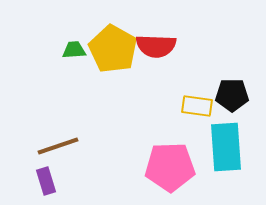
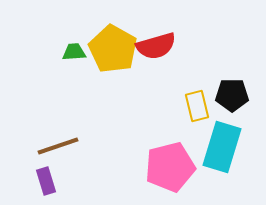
red semicircle: rotated 18 degrees counterclockwise
green trapezoid: moved 2 px down
yellow rectangle: rotated 68 degrees clockwise
cyan rectangle: moved 4 px left; rotated 21 degrees clockwise
pink pentagon: rotated 12 degrees counterclockwise
